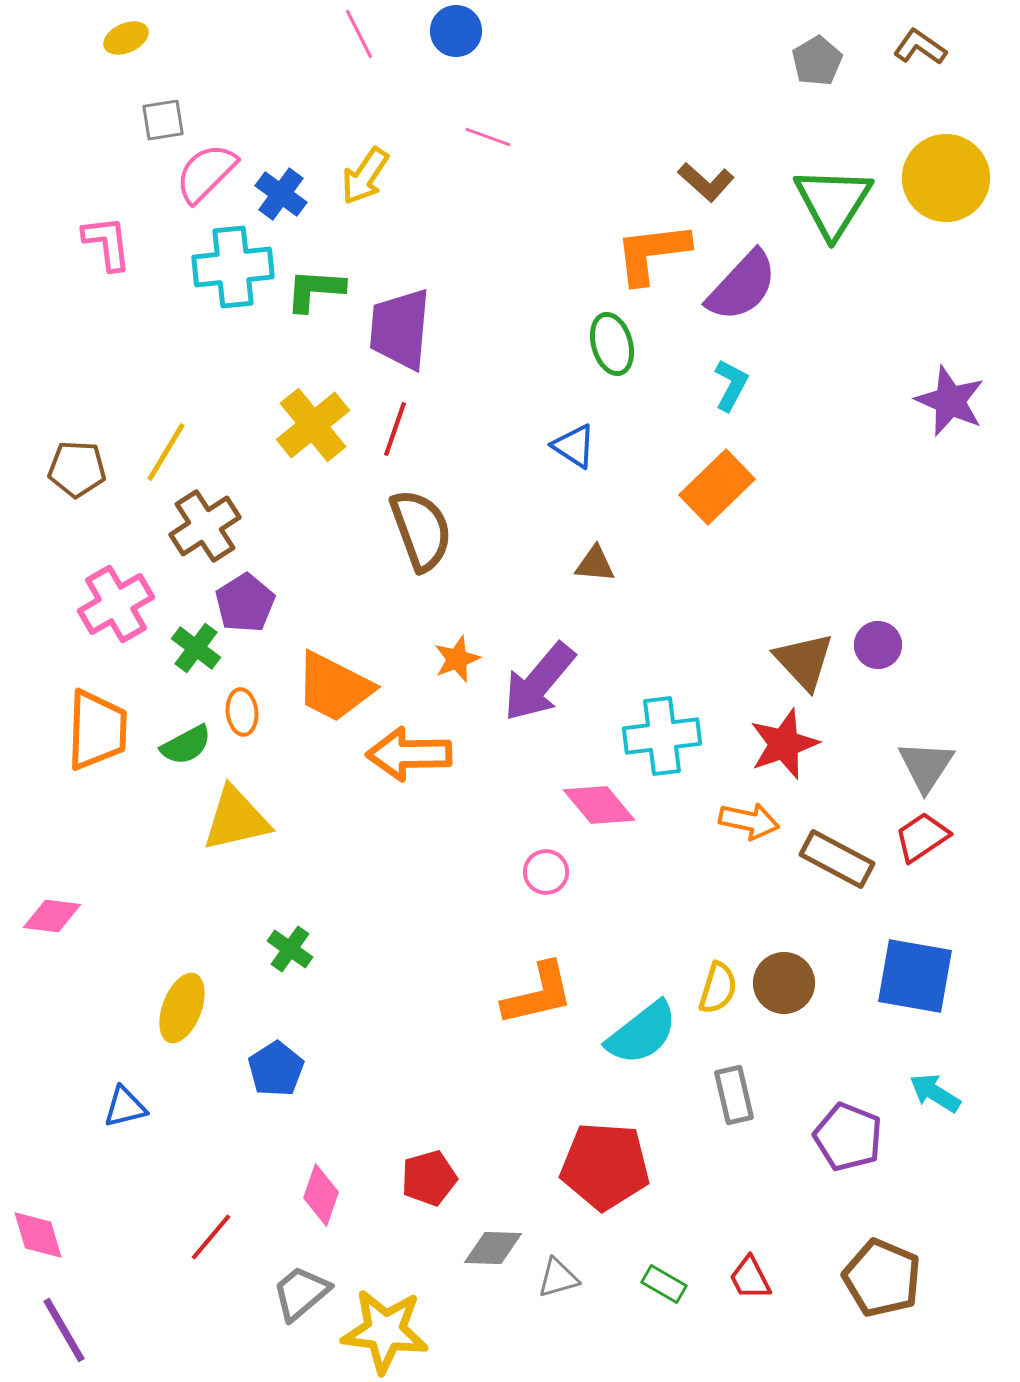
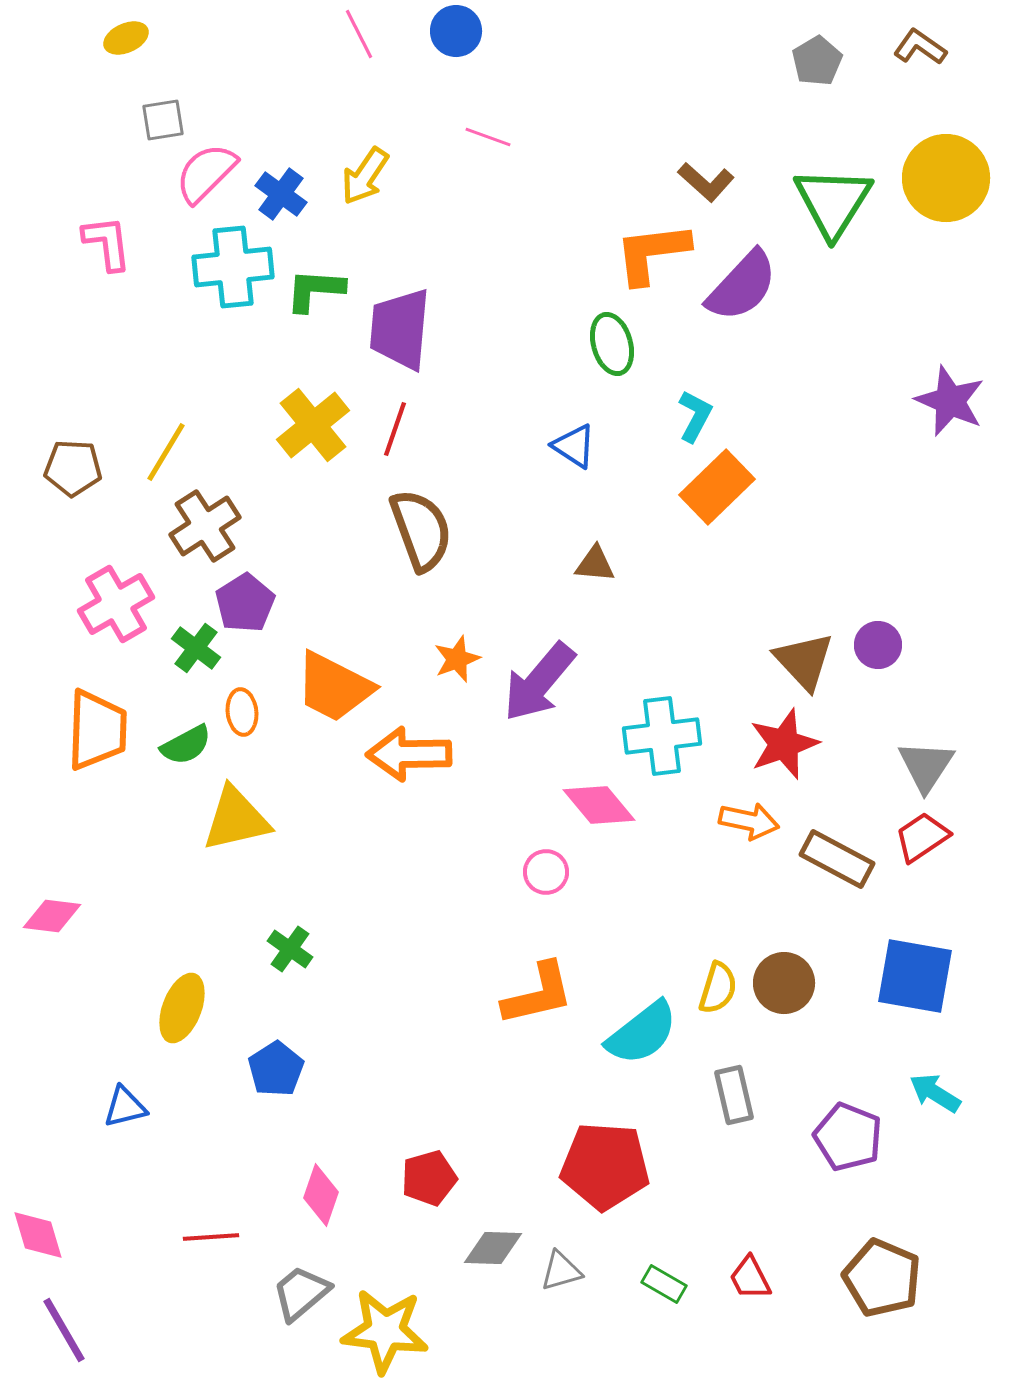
cyan L-shape at (731, 385): moved 36 px left, 31 px down
brown pentagon at (77, 469): moved 4 px left, 1 px up
red line at (211, 1237): rotated 46 degrees clockwise
gray triangle at (558, 1278): moved 3 px right, 7 px up
